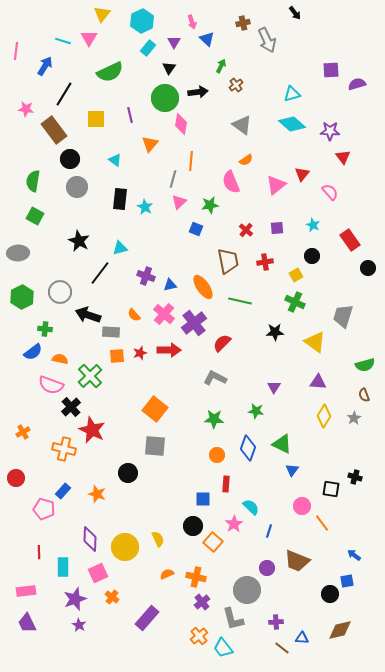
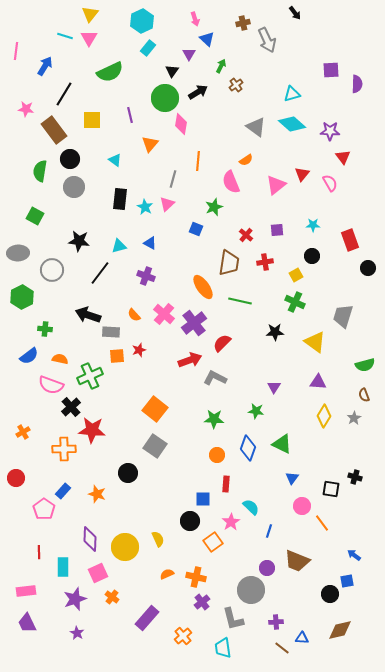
yellow triangle at (102, 14): moved 12 px left
pink arrow at (192, 22): moved 3 px right, 3 px up
cyan line at (63, 41): moved 2 px right, 5 px up
purple triangle at (174, 42): moved 15 px right, 12 px down
black triangle at (169, 68): moved 3 px right, 3 px down
purple semicircle at (357, 84): rotated 108 degrees clockwise
black arrow at (198, 92): rotated 24 degrees counterclockwise
yellow square at (96, 119): moved 4 px left, 1 px down
gray triangle at (242, 125): moved 14 px right, 2 px down
orange line at (191, 161): moved 7 px right
green semicircle at (33, 181): moved 7 px right, 10 px up
gray circle at (77, 187): moved 3 px left
pink semicircle at (330, 192): moved 9 px up; rotated 12 degrees clockwise
pink triangle at (179, 202): moved 12 px left, 2 px down
green star at (210, 205): moved 4 px right, 2 px down; rotated 12 degrees counterclockwise
cyan star at (313, 225): rotated 24 degrees counterclockwise
purple square at (277, 228): moved 2 px down
red cross at (246, 230): moved 5 px down
red rectangle at (350, 240): rotated 15 degrees clockwise
black star at (79, 241): rotated 20 degrees counterclockwise
cyan triangle at (120, 248): moved 1 px left, 2 px up
brown trapezoid at (228, 261): moved 1 px right, 2 px down; rotated 20 degrees clockwise
blue triangle at (170, 285): moved 20 px left, 42 px up; rotated 40 degrees clockwise
gray circle at (60, 292): moved 8 px left, 22 px up
red arrow at (169, 350): moved 21 px right, 10 px down; rotated 20 degrees counterclockwise
blue semicircle at (33, 352): moved 4 px left, 4 px down
red star at (140, 353): moved 1 px left, 3 px up
green cross at (90, 376): rotated 20 degrees clockwise
red star at (92, 430): rotated 20 degrees counterclockwise
gray square at (155, 446): rotated 30 degrees clockwise
orange cross at (64, 449): rotated 15 degrees counterclockwise
blue triangle at (292, 470): moved 8 px down
pink pentagon at (44, 509): rotated 20 degrees clockwise
pink star at (234, 524): moved 3 px left, 2 px up
black circle at (193, 526): moved 3 px left, 5 px up
orange square at (213, 542): rotated 12 degrees clockwise
gray circle at (247, 590): moved 4 px right
purple star at (79, 625): moved 2 px left, 8 px down
orange cross at (199, 636): moved 16 px left
cyan trapezoid at (223, 648): rotated 30 degrees clockwise
